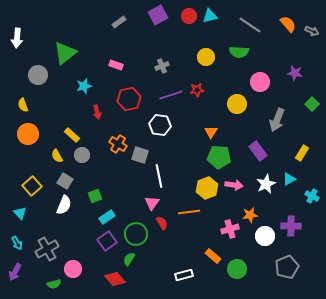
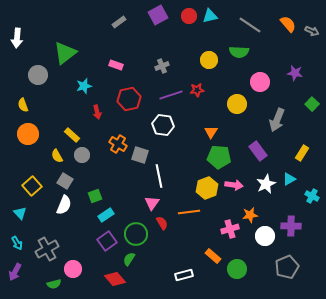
yellow circle at (206, 57): moved 3 px right, 3 px down
white hexagon at (160, 125): moved 3 px right
cyan rectangle at (107, 217): moved 1 px left, 2 px up
